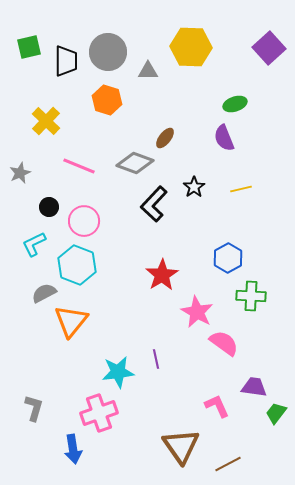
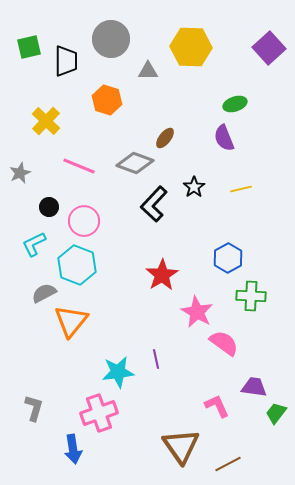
gray circle: moved 3 px right, 13 px up
